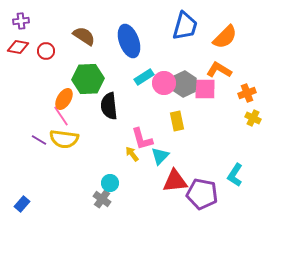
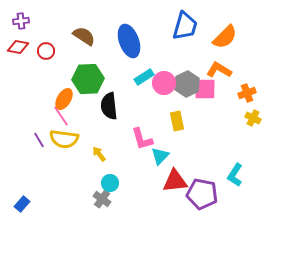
gray hexagon: moved 3 px right
purple line: rotated 28 degrees clockwise
yellow arrow: moved 33 px left
